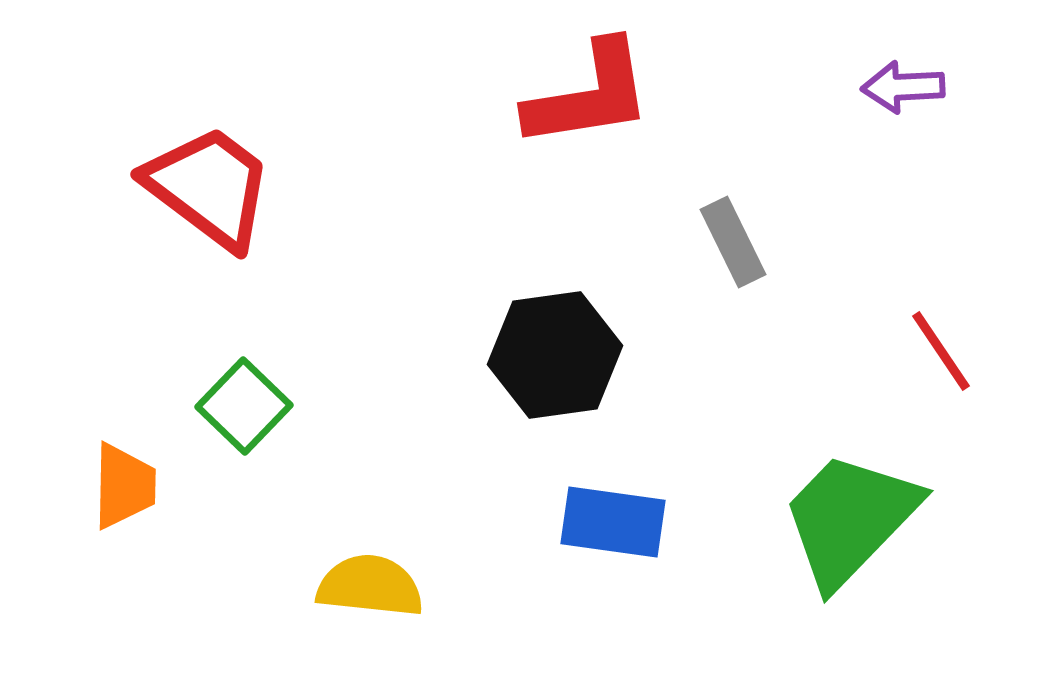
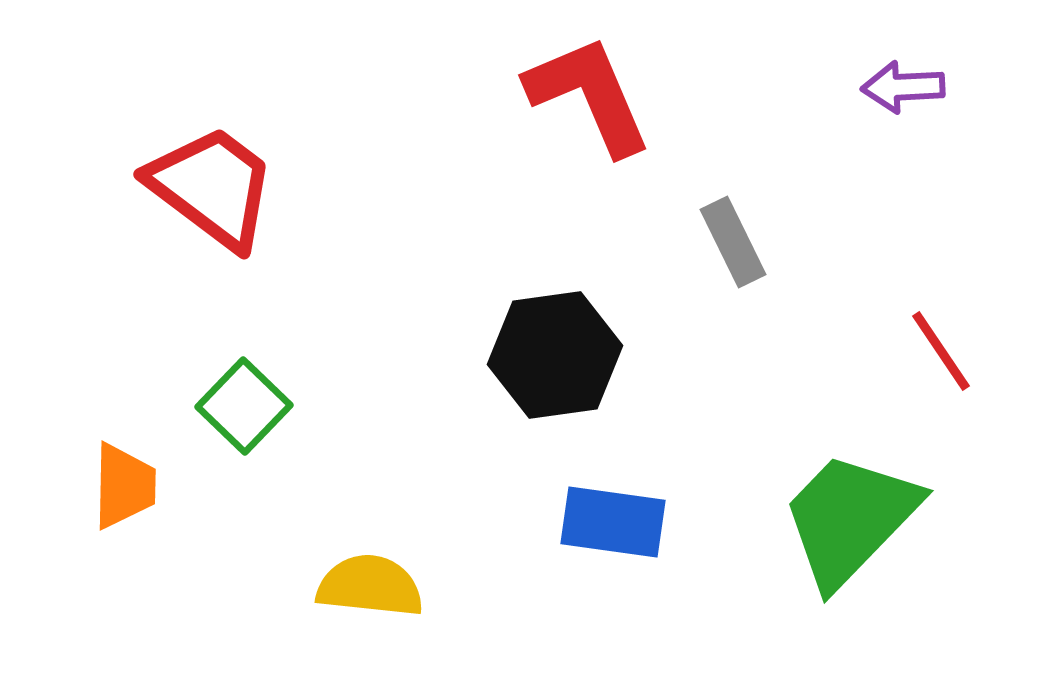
red L-shape: rotated 104 degrees counterclockwise
red trapezoid: moved 3 px right
